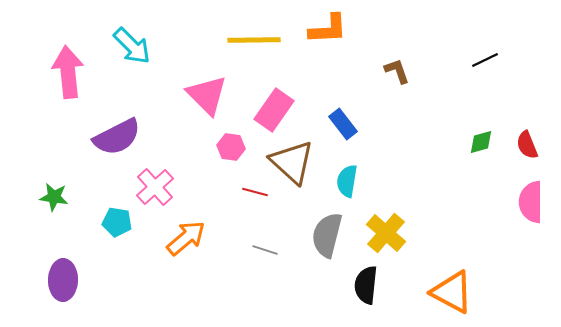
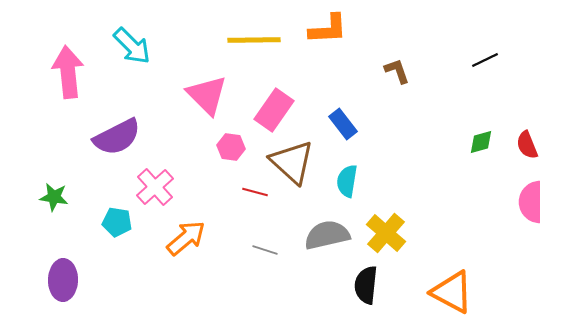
gray semicircle: rotated 63 degrees clockwise
